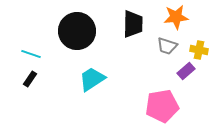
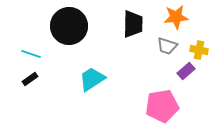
black circle: moved 8 px left, 5 px up
black rectangle: rotated 21 degrees clockwise
